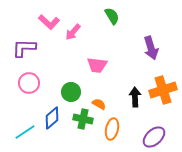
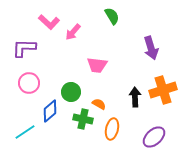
blue diamond: moved 2 px left, 7 px up
